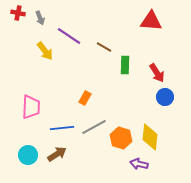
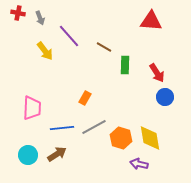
purple line: rotated 15 degrees clockwise
pink trapezoid: moved 1 px right, 1 px down
yellow diamond: moved 1 px down; rotated 16 degrees counterclockwise
